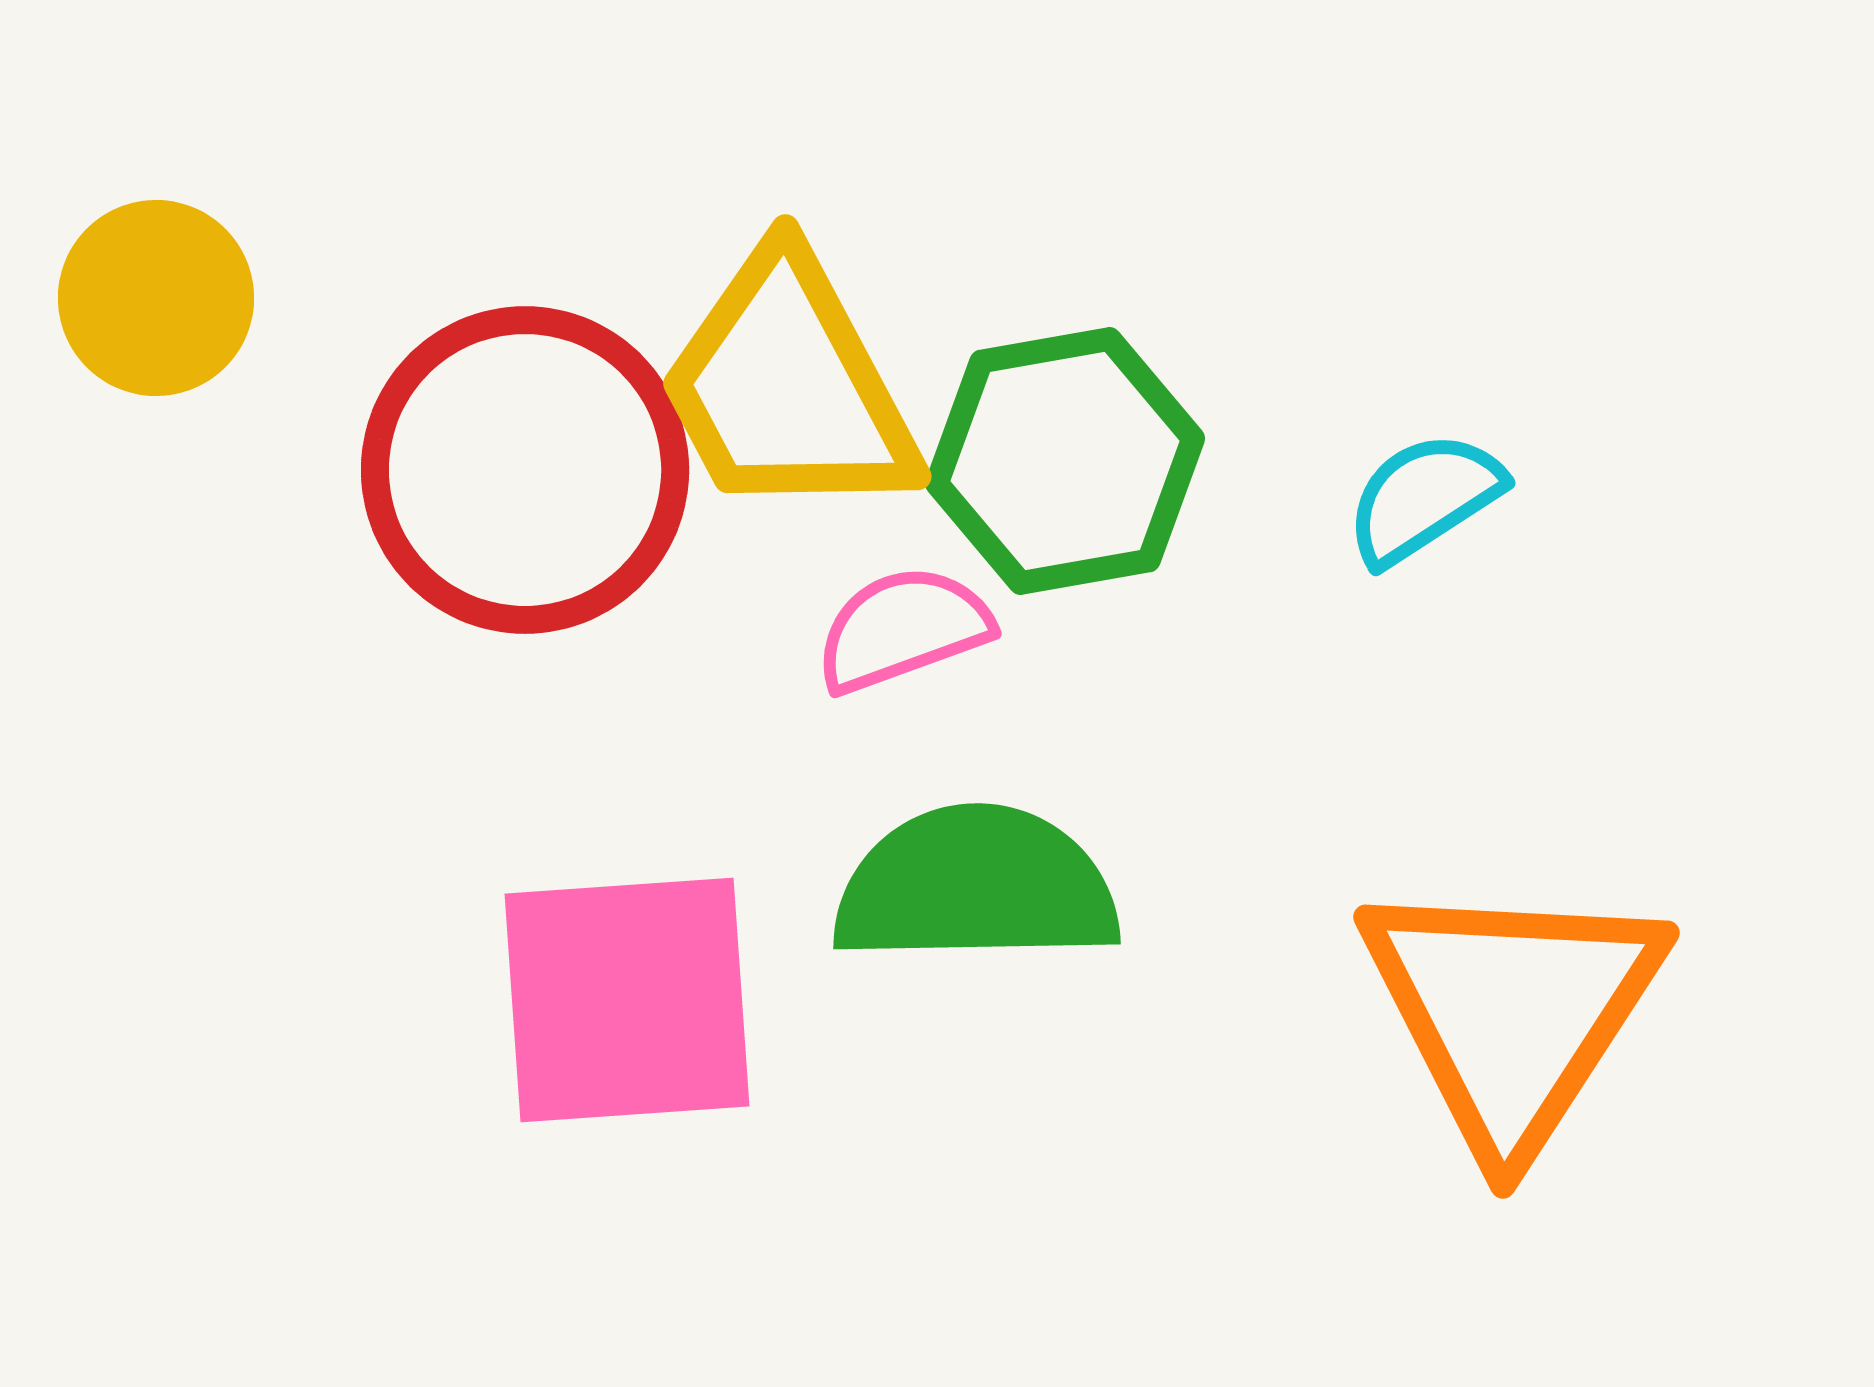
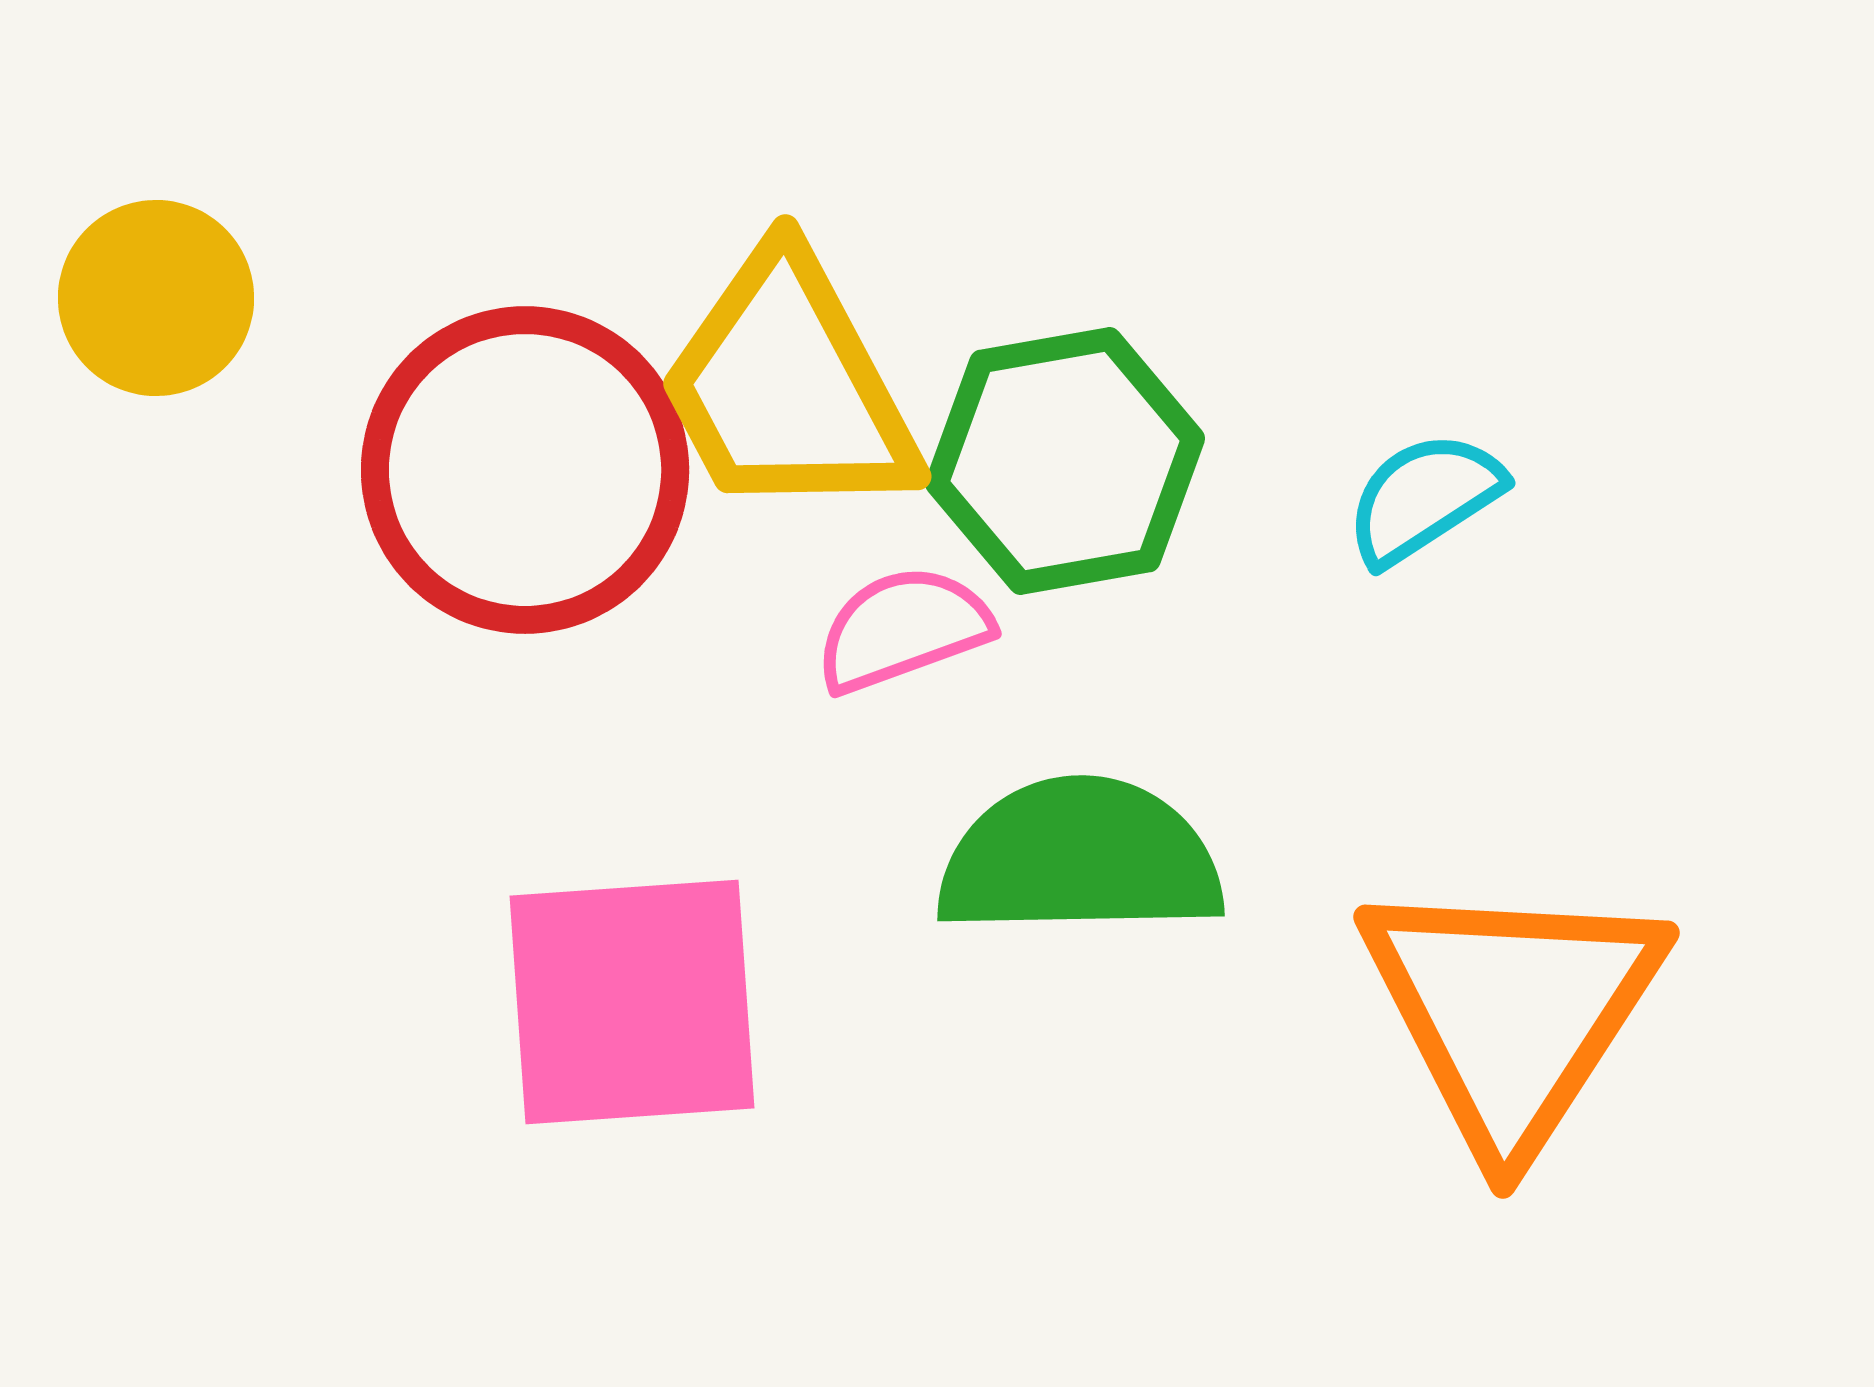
green semicircle: moved 104 px right, 28 px up
pink square: moved 5 px right, 2 px down
